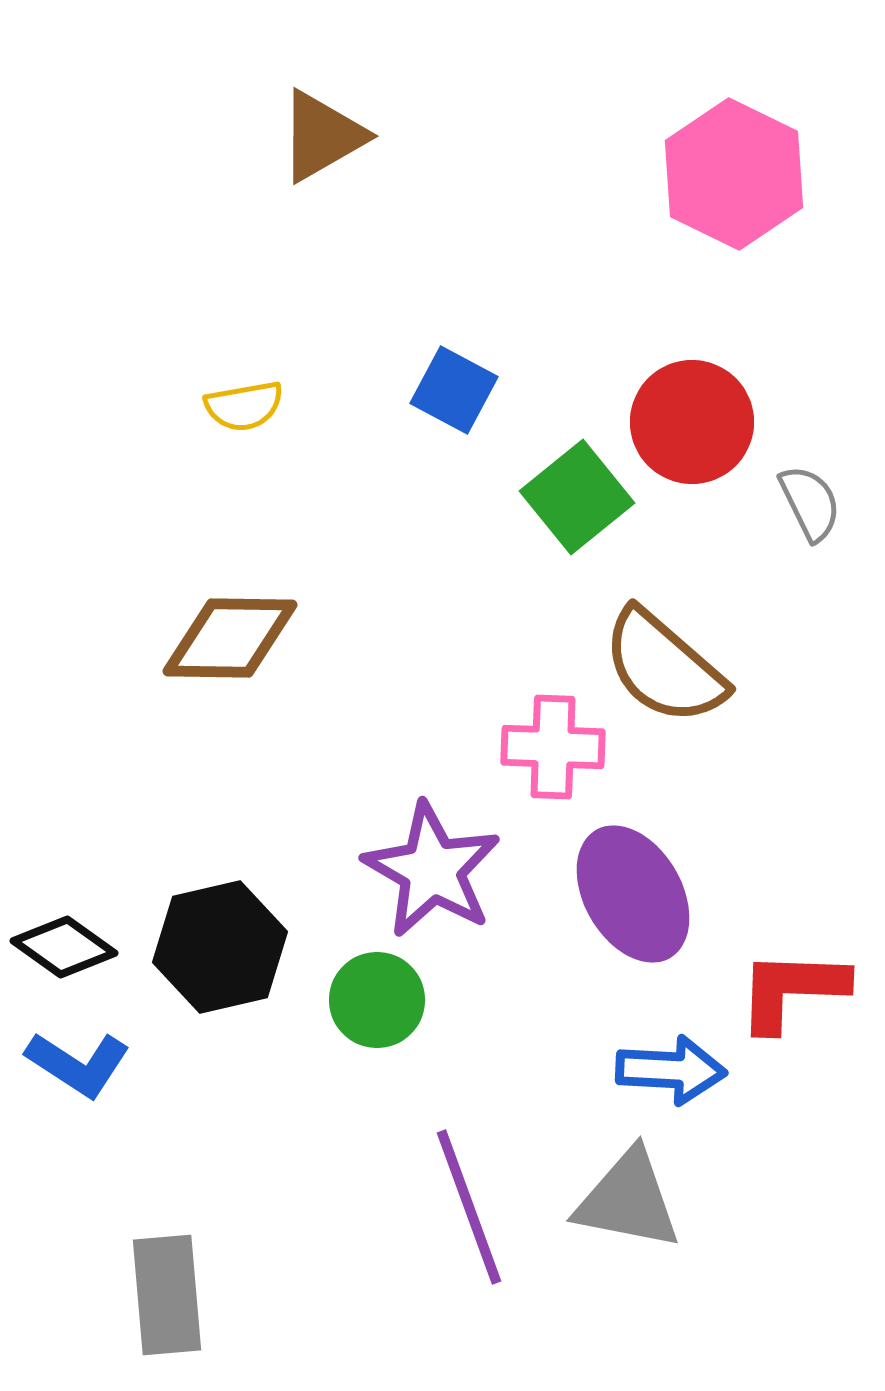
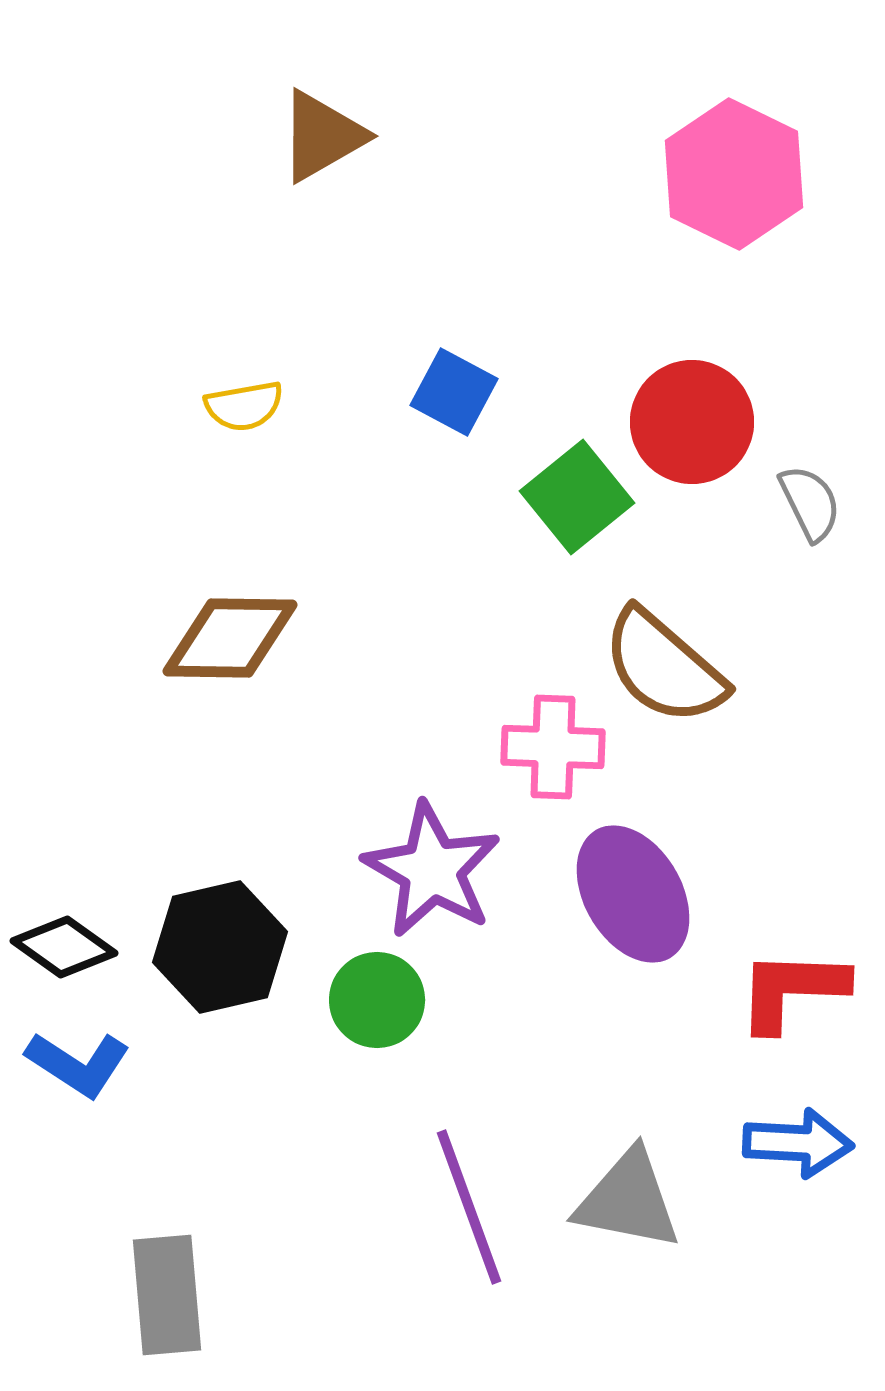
blue square: moved 2 px down
blue arrow: moved 127 px right, 73 px down
